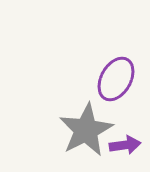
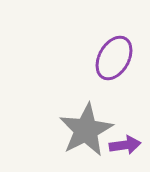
purple ellipse: moved 2 px left, 21 px up
